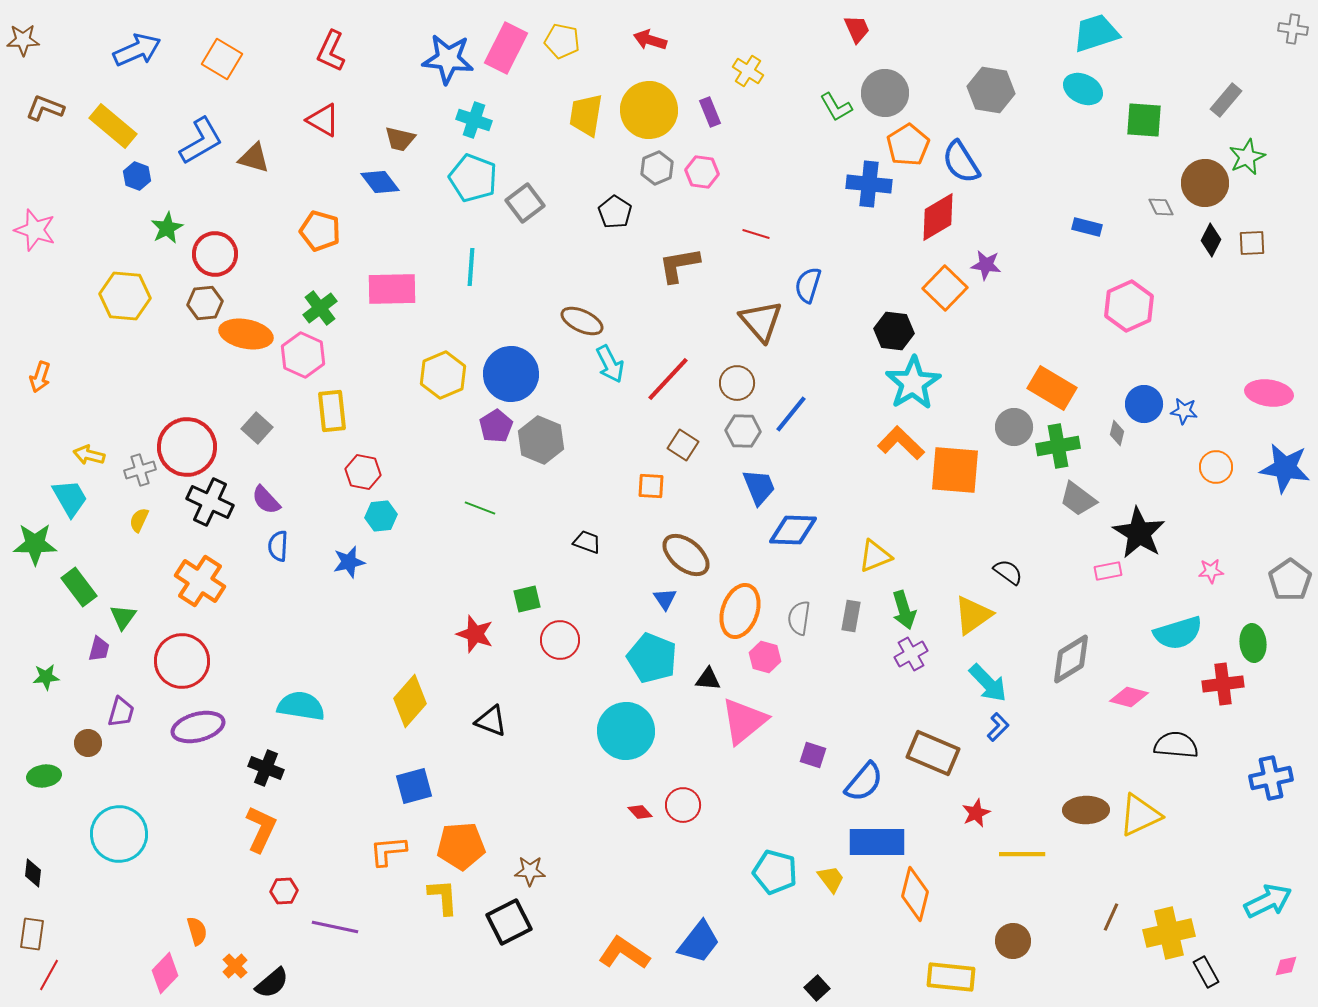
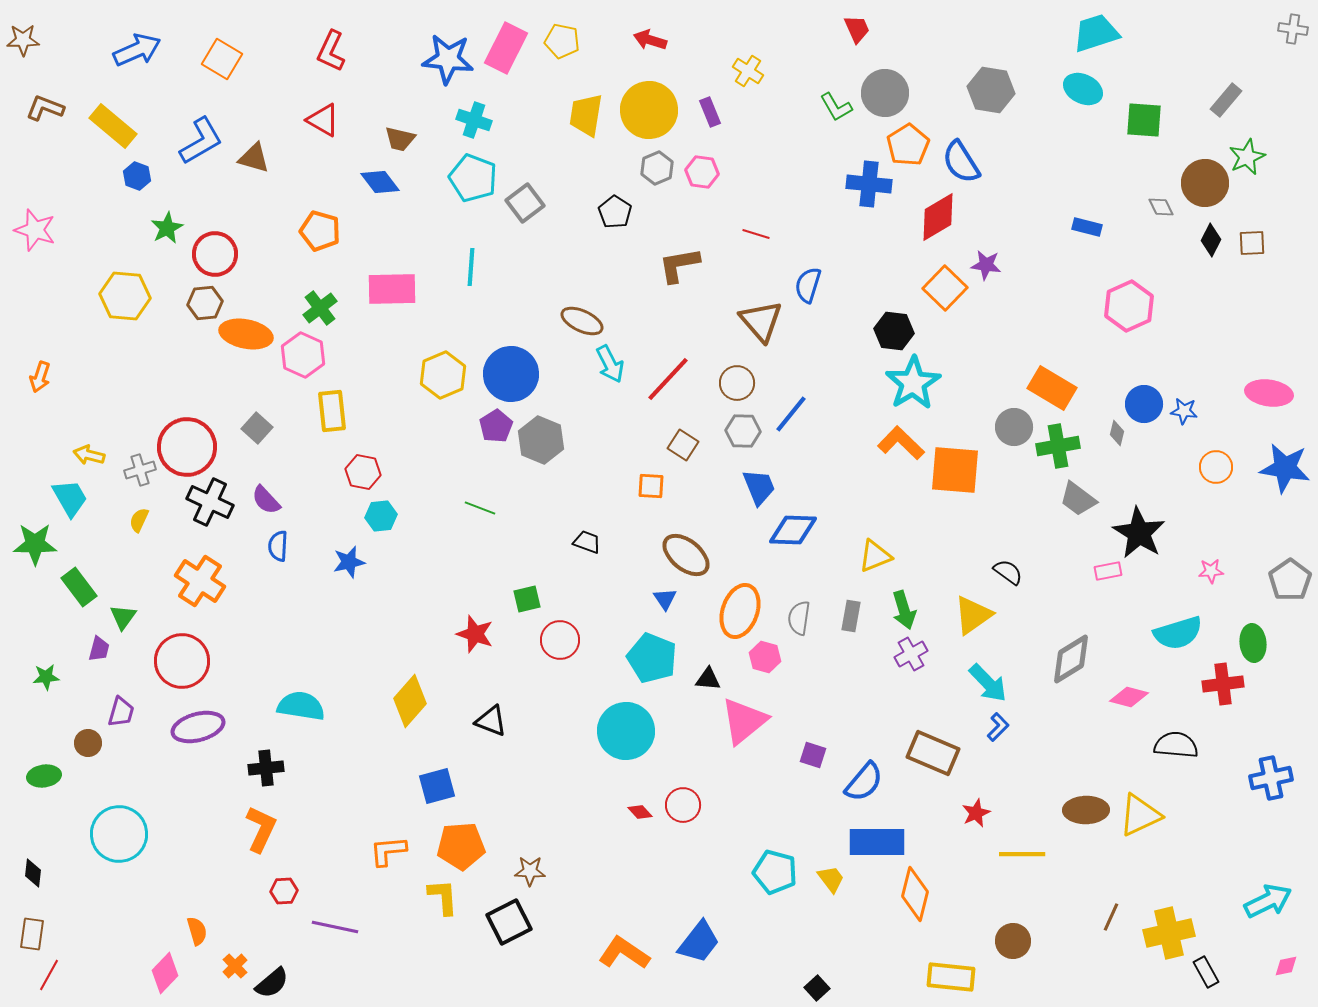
black cross at (266, 768): rotated 28 degrees counterclockwise
blue square at (414, 786): moved 23 px right
